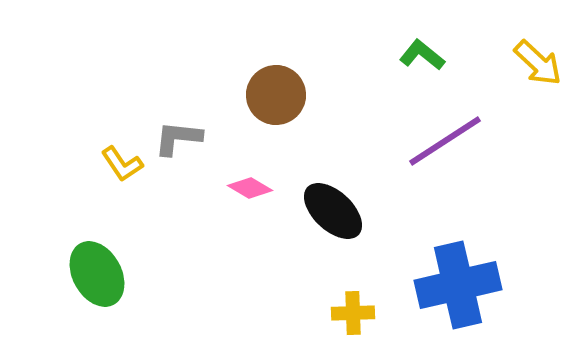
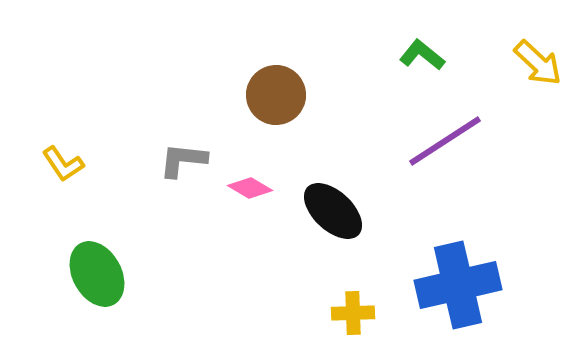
gray L-shape: moved 5 px right, 22 px down
yellow L-shape: moved 59 px left
